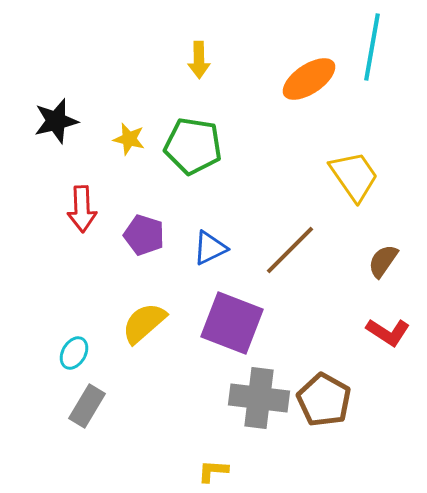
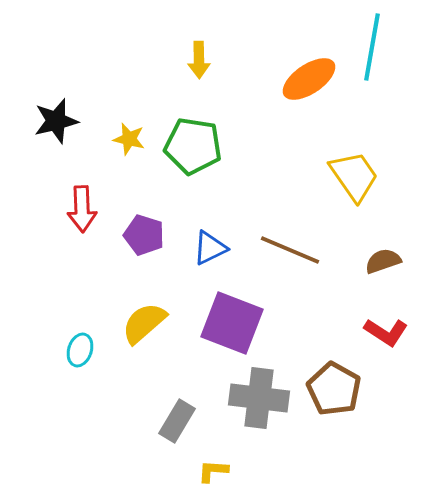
brown line: rotated 68 degrees clockwise
brown semicircle: rotated 36 degrees clockwise
red L-shape: moved 2 px left
cyan ellipse: moved 6 px right, 3 px up; rotated 12 degrees counterclockwise
brown pentagon: moved 10 px right, 11 px up
gray rectangle: moved 90 px right, 15 px down
